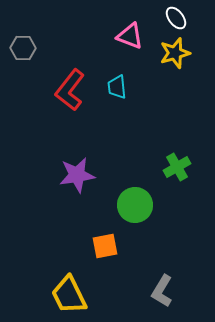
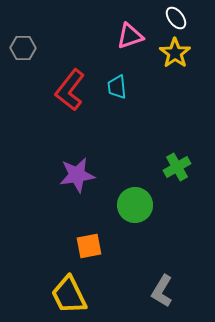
pink triangle: rotated 40 degrees counterclockwise
yellow star: rotated 20 degrees counterclockwise
orange square: moved 16 px left
